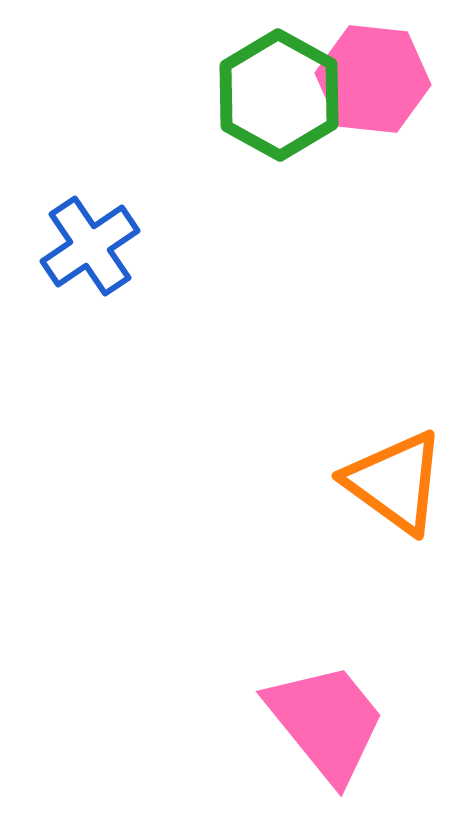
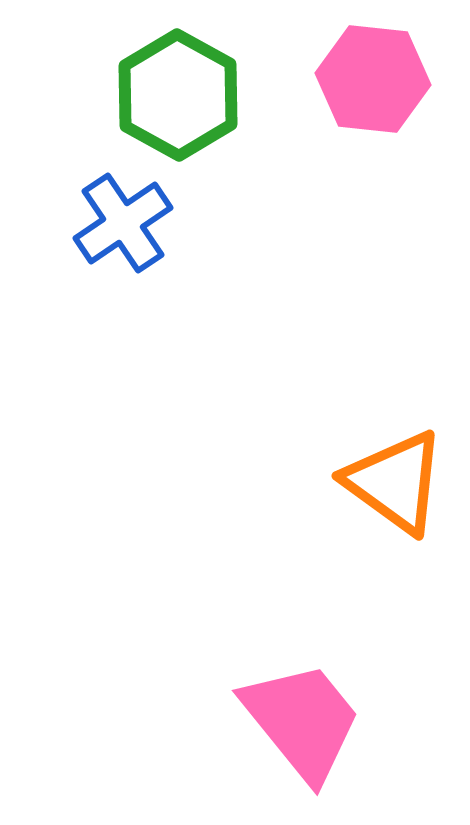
green hexagon: moved 101 px left
blue cross: moved 33 px right, 23 px up
pink trapezoid: moved 24 px left, 1 px up
